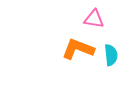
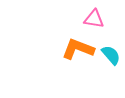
cyan semicircle: rotated 35 degrees counterclockwise
